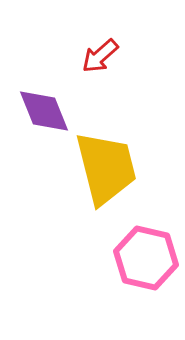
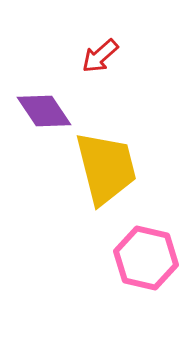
purple diamond: rotated 12 degrees counterclockwise
